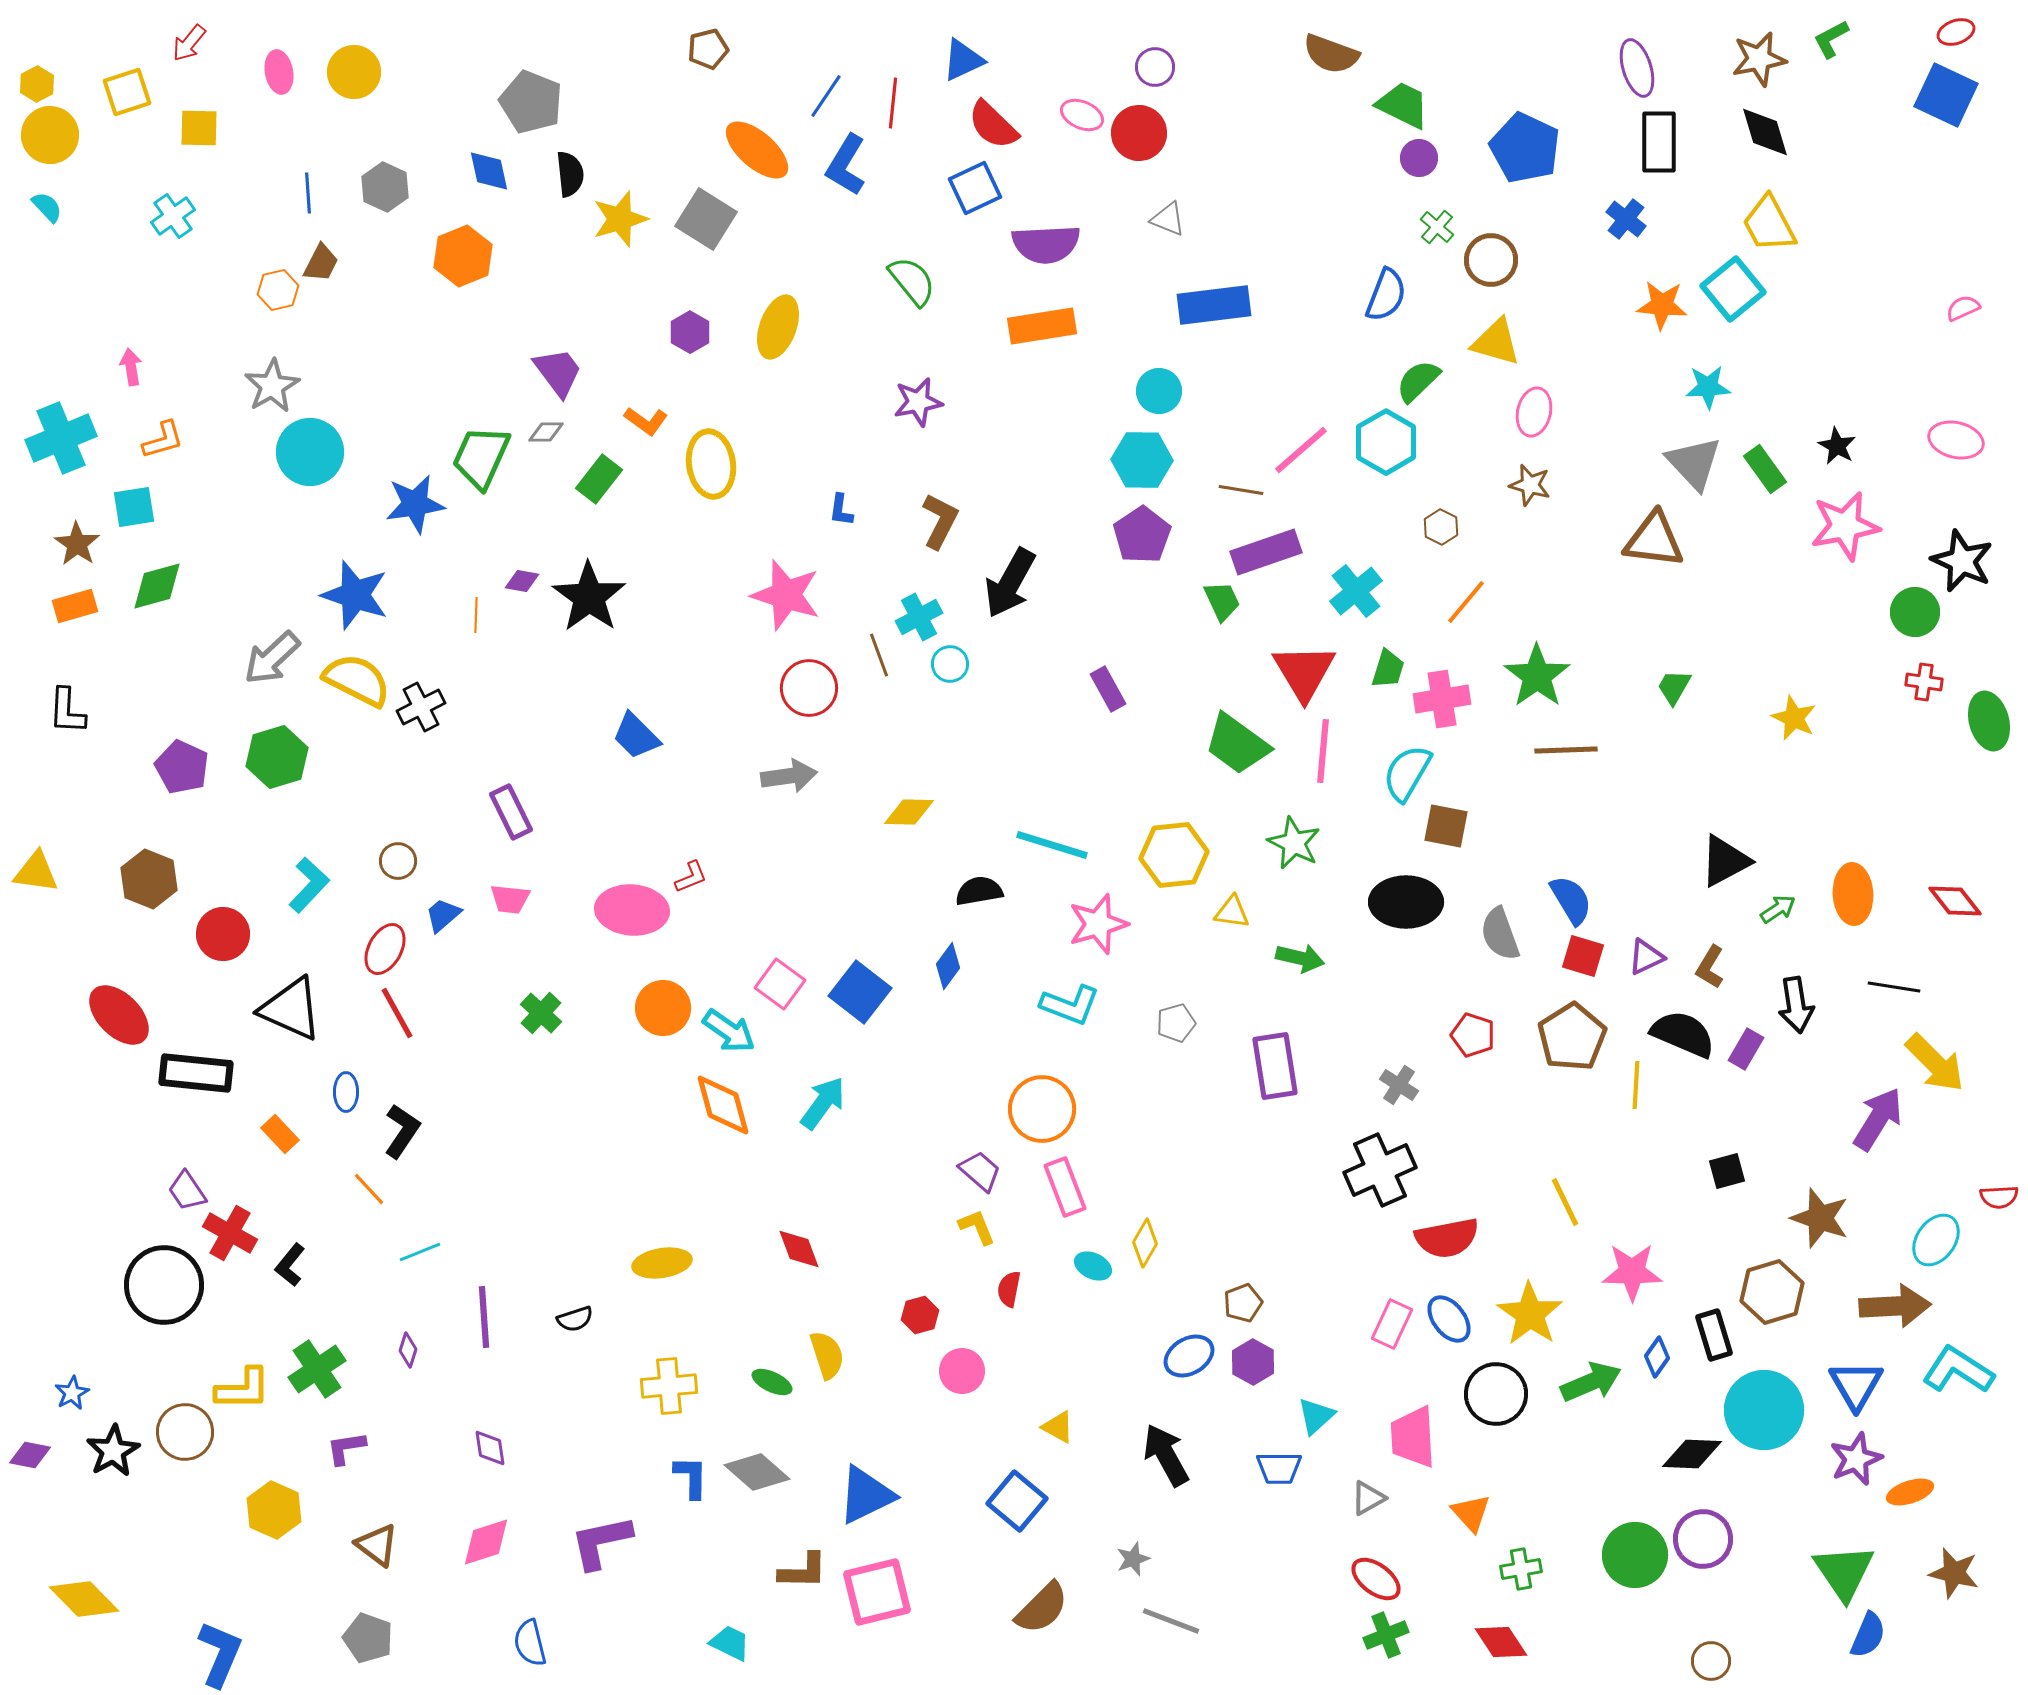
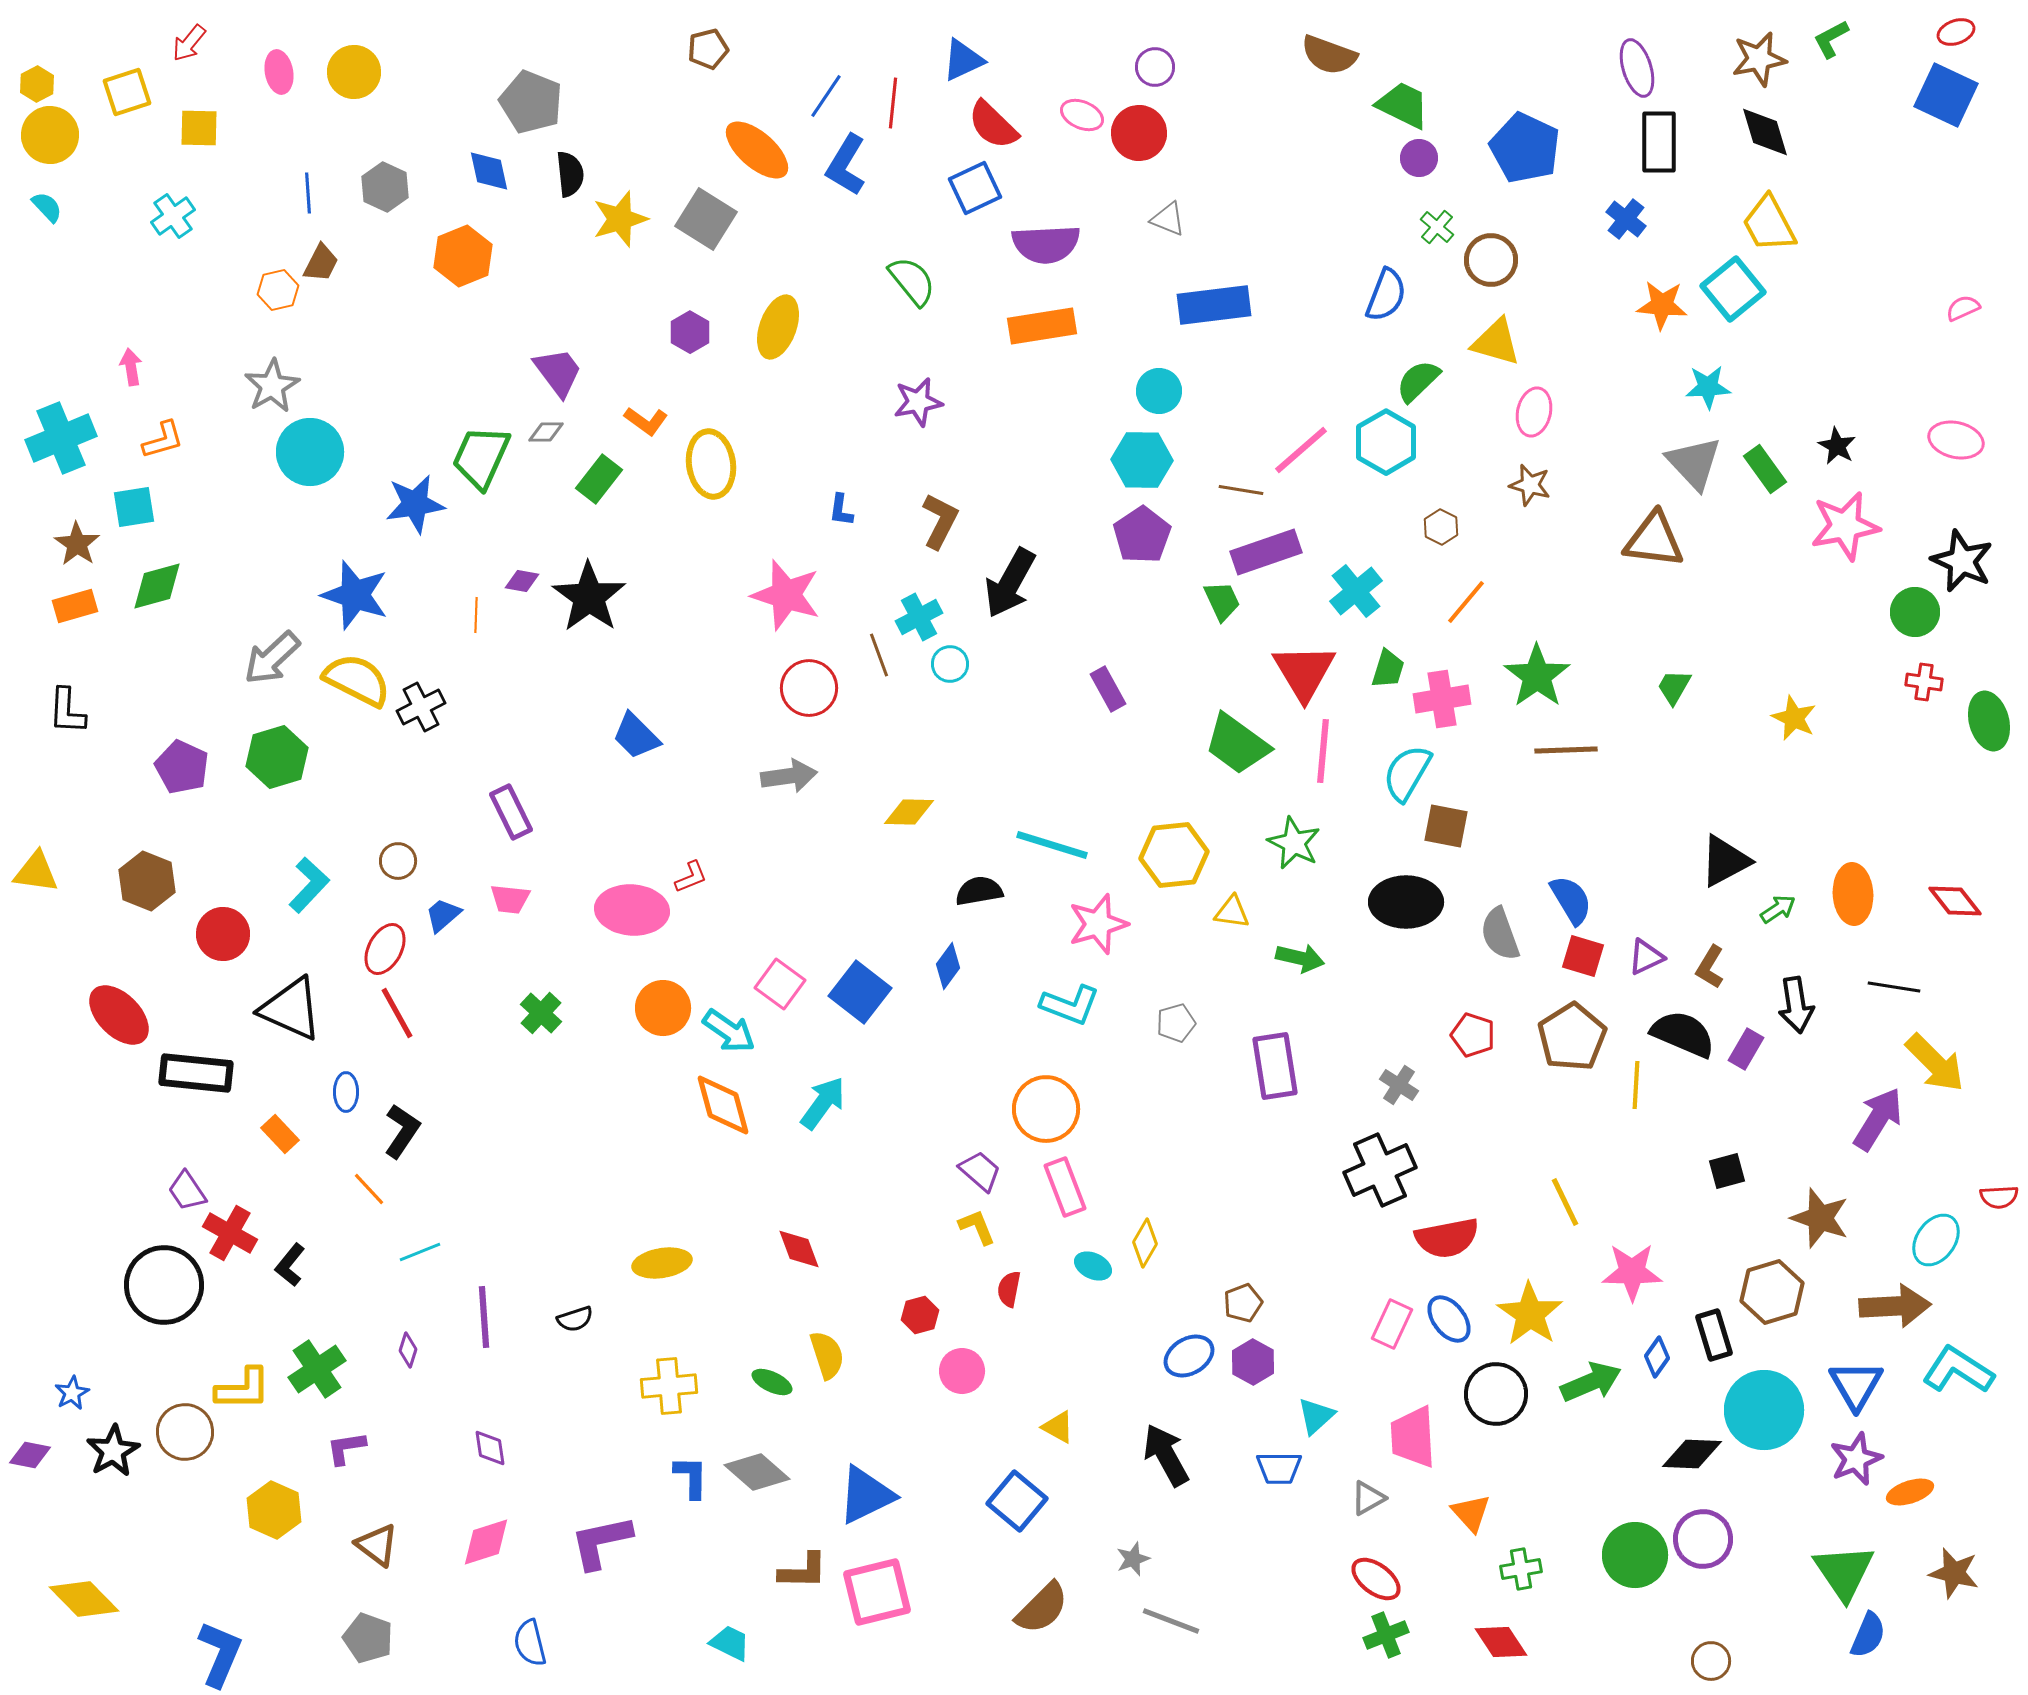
brown semicircle at (1331, 54): moved 2 px left, 1 px down
brown hexagon at (149, 879): moved 2 px left, 2 px down
orange circle at (1042, 1109): moved 4 px right
